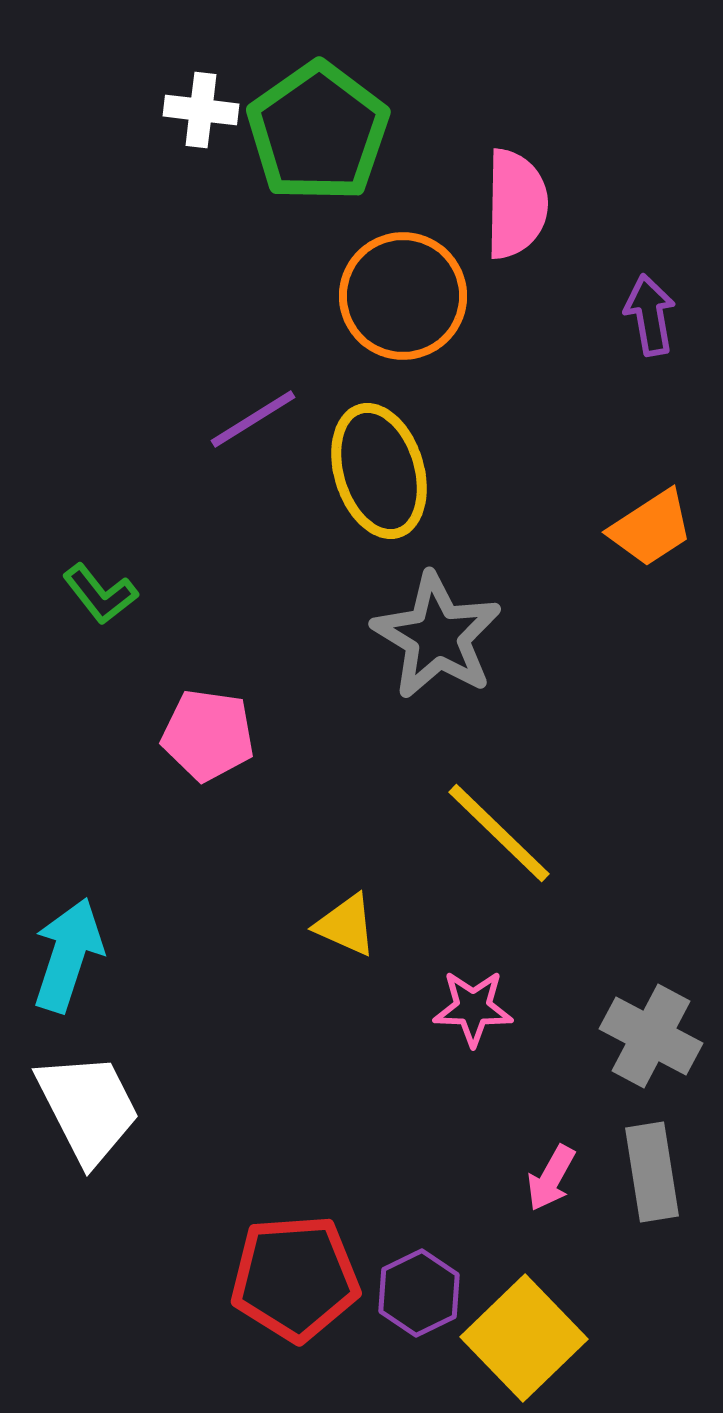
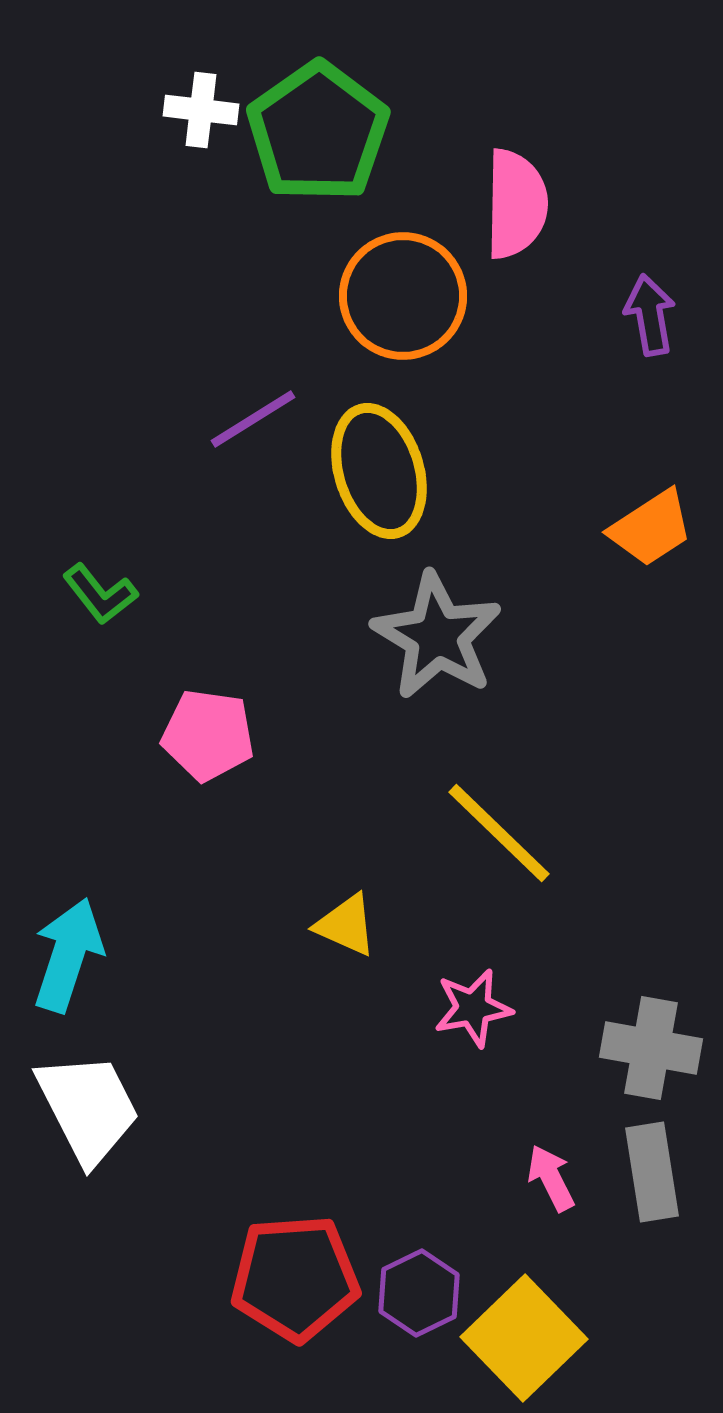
pink star: rotated 12 degrees counterclockwise
gray cross: moved 12 px down; rotated 18 degrees counterclockwise
pink arrow: rotated 124 degrees clockwise
